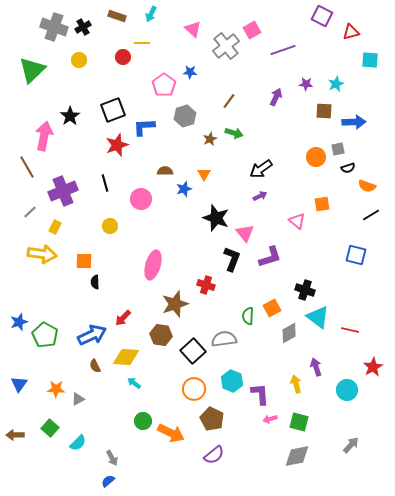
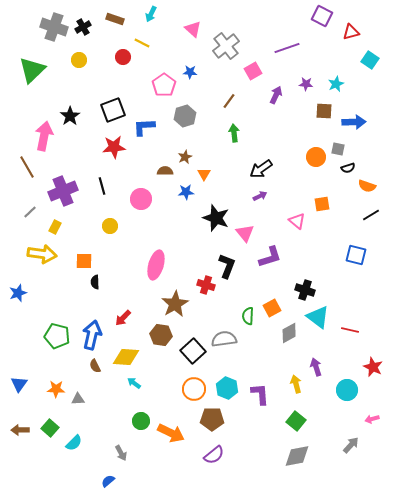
brown rectangle at (117, 16): moved 2 px left, 3 px down
pink square at (252, 30): moved 1 px right, 41 px down
yellow line at (142, 43): rotated 28 degrees clockwise
purple line at (283, 50): moved 4 px right, 2 px up
cyan square at (370, 60): rotated 30 degrees clockwise
purple arrow at (276, 97): moved 2 px up
green arrow at (234, 133): rotated 114 degrees counterclockwise
brown star at (210, 139): moved 25 px left, 18 px down
red star at (117, 145): moved 3 px left, 2 px down; rotated 15 degrees clockwise
gray square at (338, 149): rotated 24 degrees clockwise
black line at (105, 183): moved 3 px left, 3 px down
blue star at (184, 189): moved 2 px right, 3 px down; rotated 14 degrees clockwise
black L-shape at (232, 259): moved 5 px left, 7 px down
pink ellipse at (153, 265): moved 3 px right
brown star at (175, 304): rotated 12 degrees counterclockwise
blue star at (19, 322): moved 1 px left, 29 px up
green pentagon at (45, 335): moved 12 px right, 1 px down; rotated 15 degrees counterclockwise
blue arrow at (92, 335): rotated 52 degrees counterclockwise
red star at (373, 367): rotated 18 degrees counterclockwise
cyan hexagon at (232, 381): moved 5 px left, 7 px down
gray triangle at (78, 399): rotated 24 degrees clockwise
brown pentagon at (212, 419): rotated 25 degrees counterclockwise
pink arrow at (270, 419): moved 102 px right
green circle at (143, 421): moved 2 px left
green square at (299, 422): moved 3 px left, 1 px up; rotated 24 degrees clockwise
brown arrow at (15, 435): moved 5 px right, 5 px up
cyan semicircle at (78, 443): moved 4 px left
gray arrow at (112, 458): moved 9 px right, 5 px up
